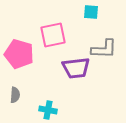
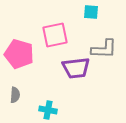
pink square: moved 2 px right
